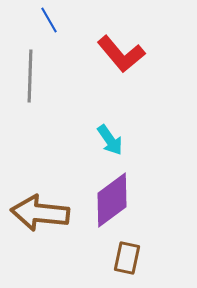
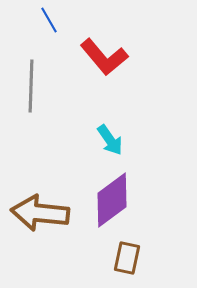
red L-shape: moved 17 px left, 3 px down
gray line: moved 1 px right, 10 px down
